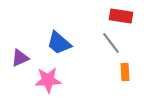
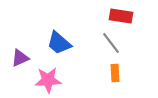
orange rectangle: moved 10 px left, 1 px down
